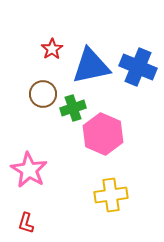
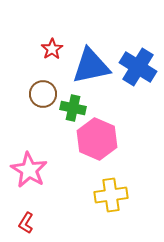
blue cross: rotated 9 degrees clockwise
green cross: rotated 30 degrees clockwise
pink hexagon: moved 6 px left, 5 px down
red L-shape: rotated 15 degrees clockwise
